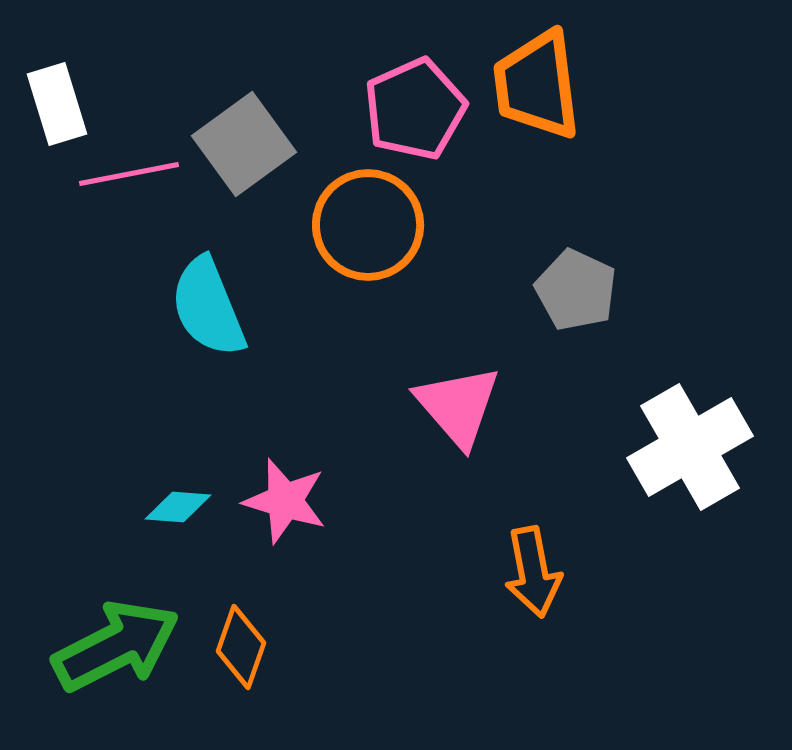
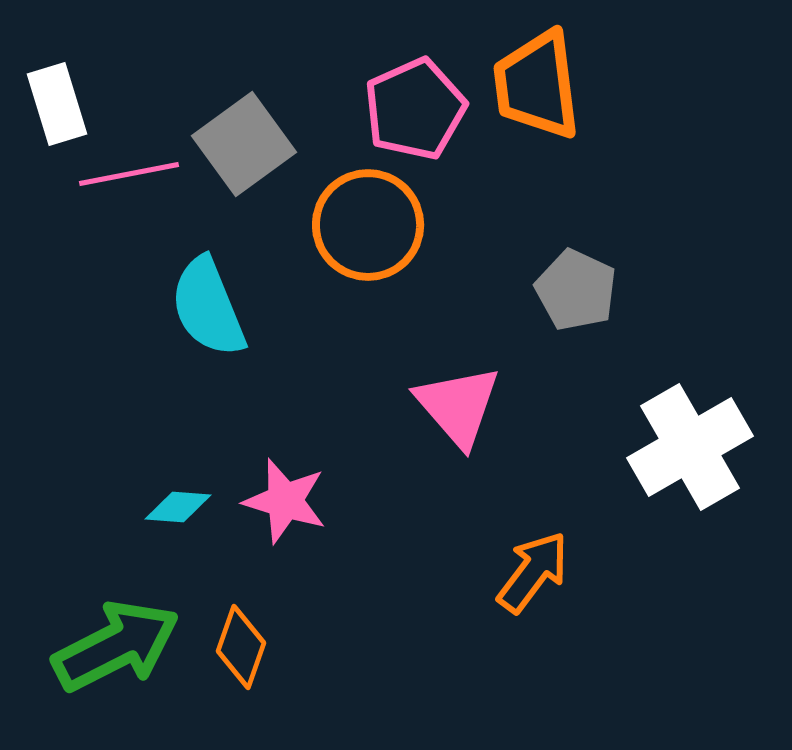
orange arrow: rotated 132 degrees counterclockwise
